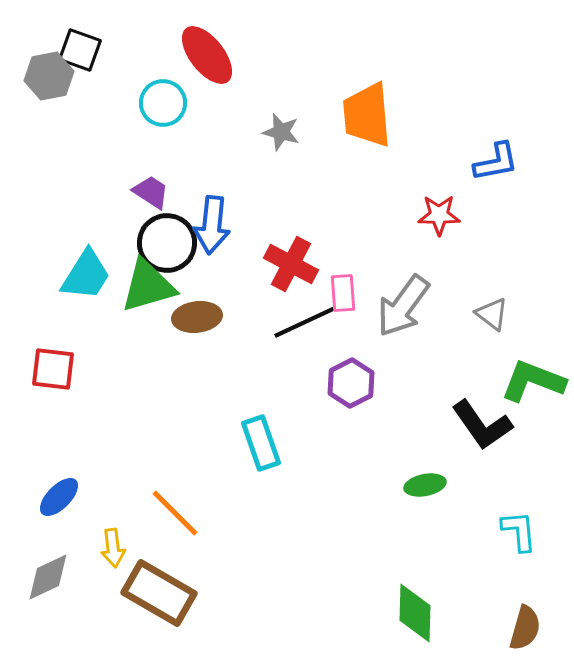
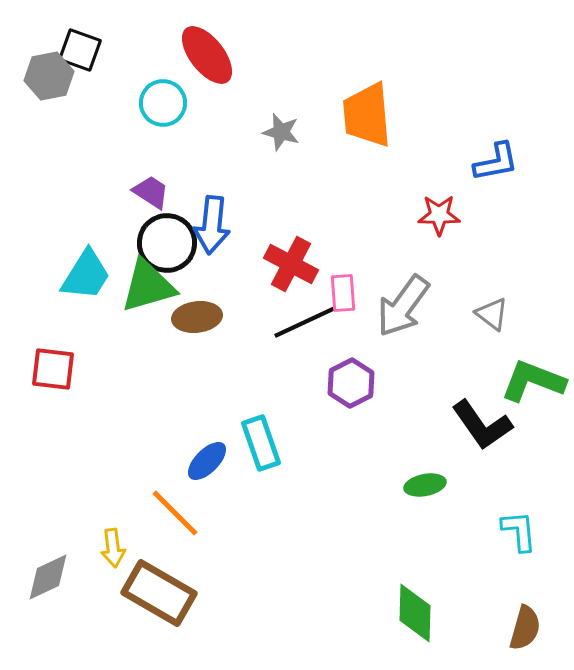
blue ellipse: moved 148 px right, 36 px up
